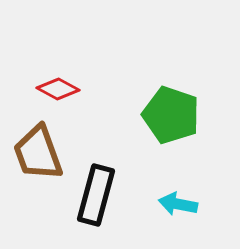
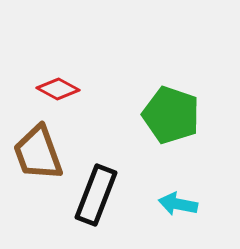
black rectangle: rotated 6 degrees clockwise
